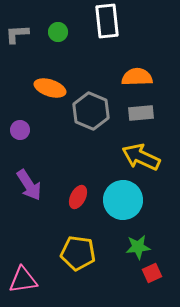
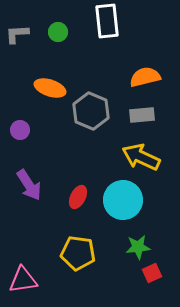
orange semicircle: moved 8 px right; rotated 12 degrees counterclockwise
gray rectangle: moved 1 px right, 2 px down
